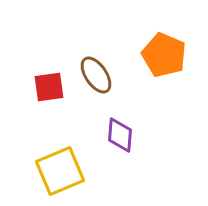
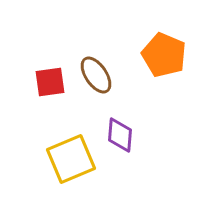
red square: moved 1 px right, 5 px up
yellow square: moved 11 px right, 12 px up
